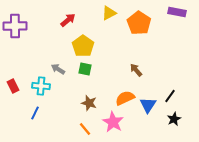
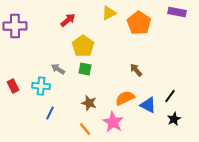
blue triangle: rotated 36 degrees counterclockwise
blue line: moved 15 px right
